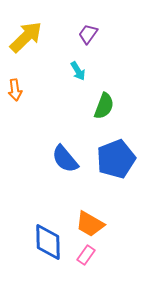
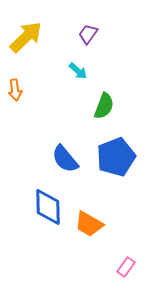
cyan arrow: rotated 18 degrees counterclockwise
blue pentagon: moved 2 px up
orange trapezoid: moved 1 px left
blue diamond: moved 35 px up
pink rectangle: moved 40 px right, 12 px down
